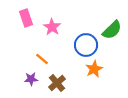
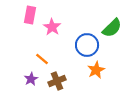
pink rectangle: moved 4 px right, 3 px up; rotated 30 degrees clockwise
green semicircle: moved 2 px up
blue circle: moved 1 px right
orange star: moved 2 px right, 1 px down
purple star: rotated 24 degrees counterclockwise
brown cross: moved 2 px up; rotated 18 degrees clockwise
